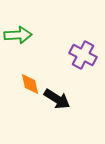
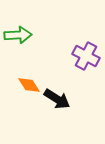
purple cross: moved 3 px right, 1 px down
orange diamond: moved 1 px left, 1 px down; rotated 20 degrees counterclockwise
